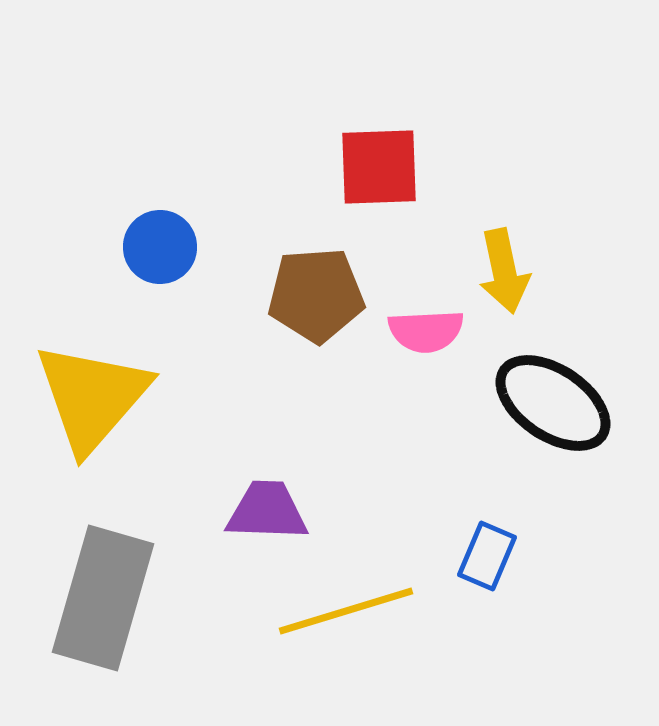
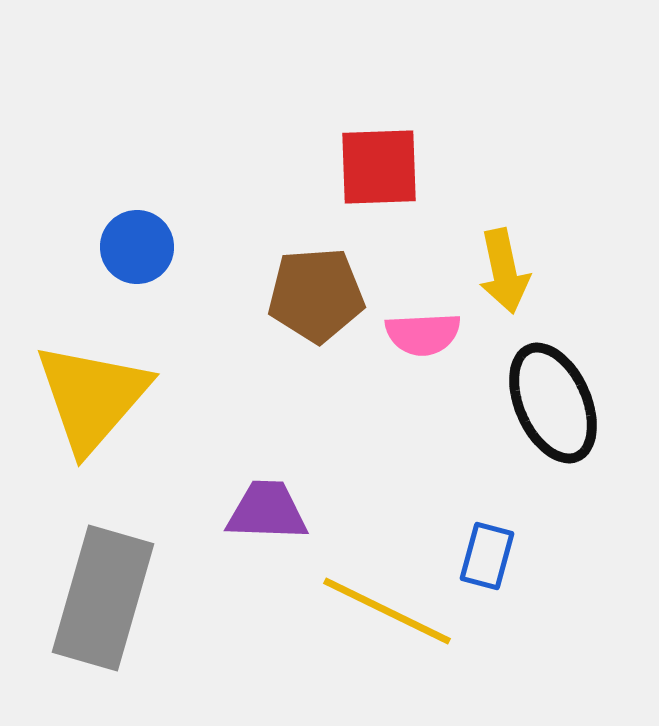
blue circle: moved 23 px left
pink semicircle: moved 3 px left, 3 px down
black ellipse: rotated 32 degrees clockwise
blue rectangle: rotated 8 degrees counterclockwise
yellow line: moved 41 px right; rotated 43 degrees clockwise
